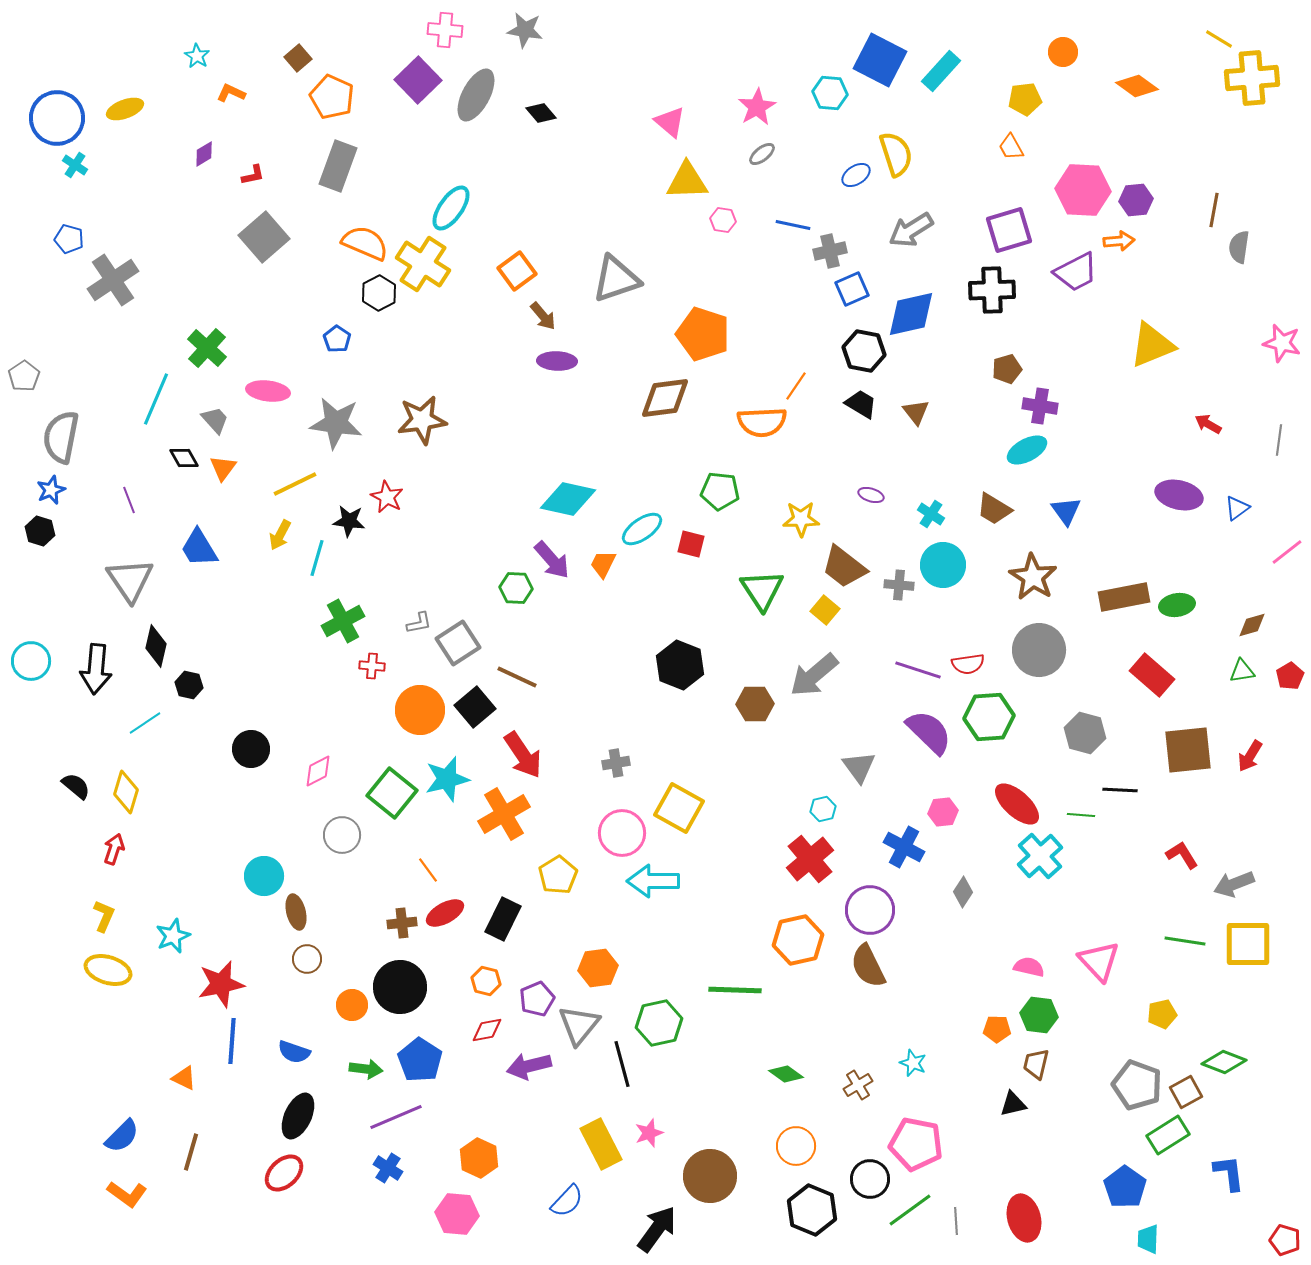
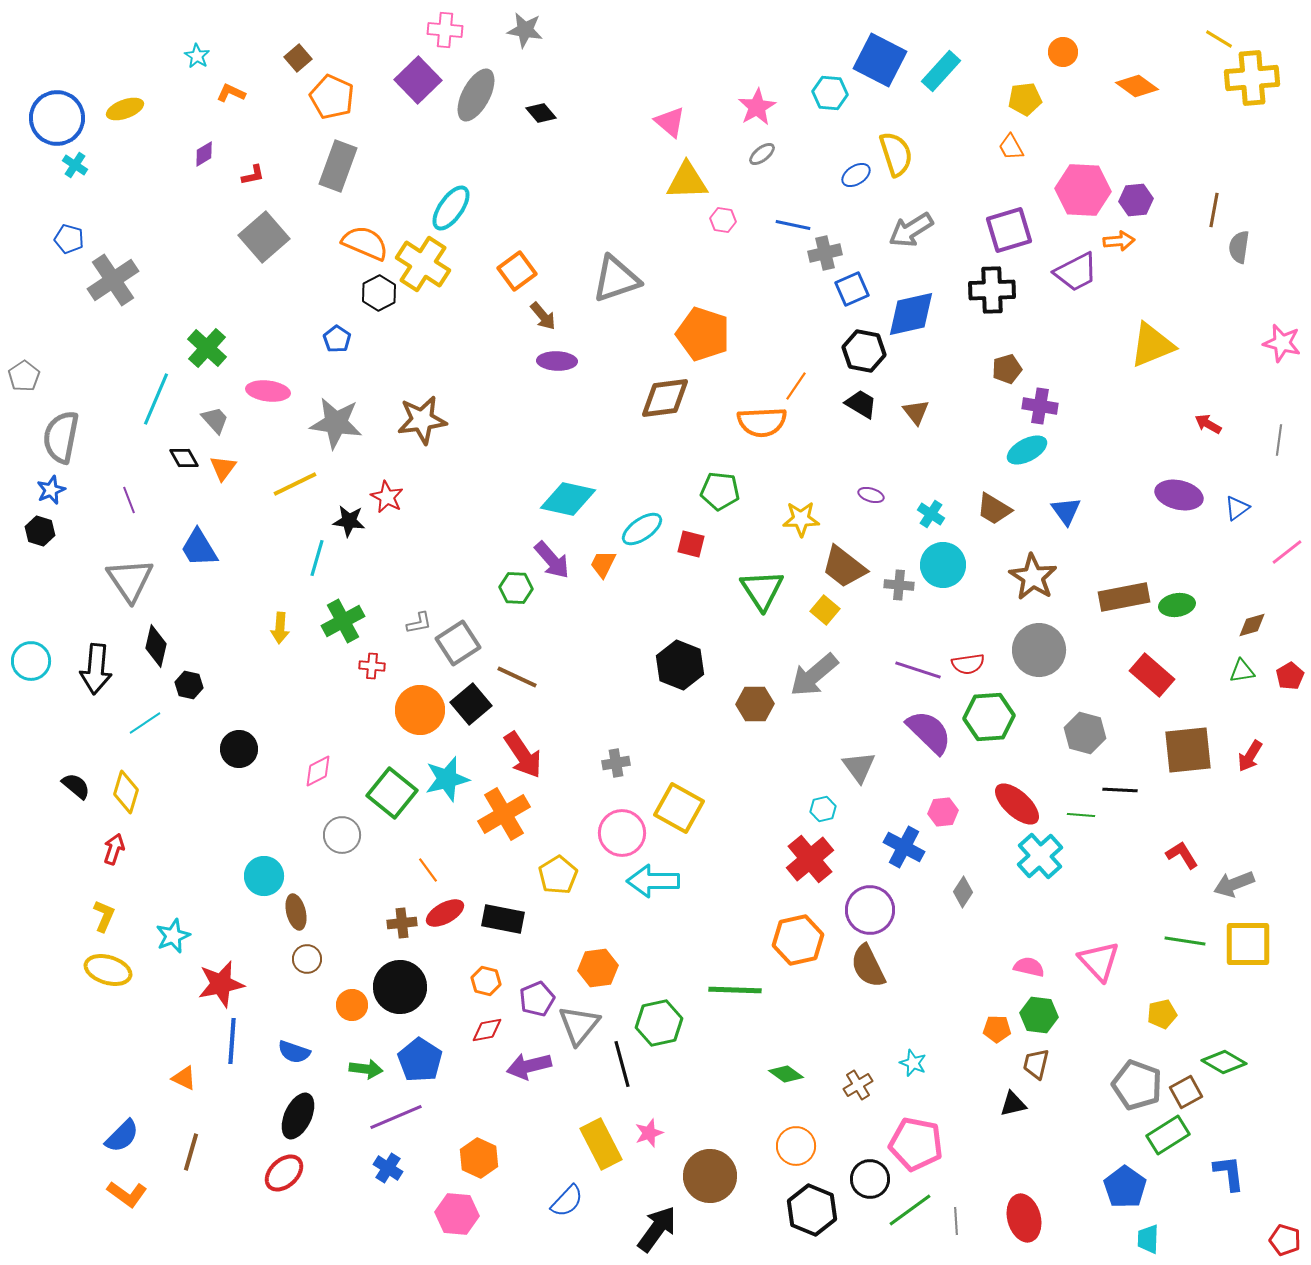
gray cross at (830, 251): moved 5 px left, 2 px down
yellow arrow at (280, 535): moved 93 px down; rotated 24 degrees counterclockwise
black square at (475, 707): moved 4 px left, 3 px up
black circle at (251, 749): moved 12 px left
black rectangle at (503, 919): rotated 75 degrees clockwise
green diamond at (1224, 1062): rotated 9 degrees clockwise
